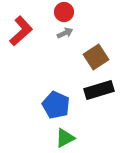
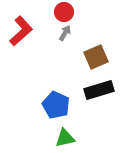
gray arrow: rotated 35 degrees counterclockwise
brown square: rotated 10 degrees clockwise
green triangle: rotated 15 degrees clockwise
